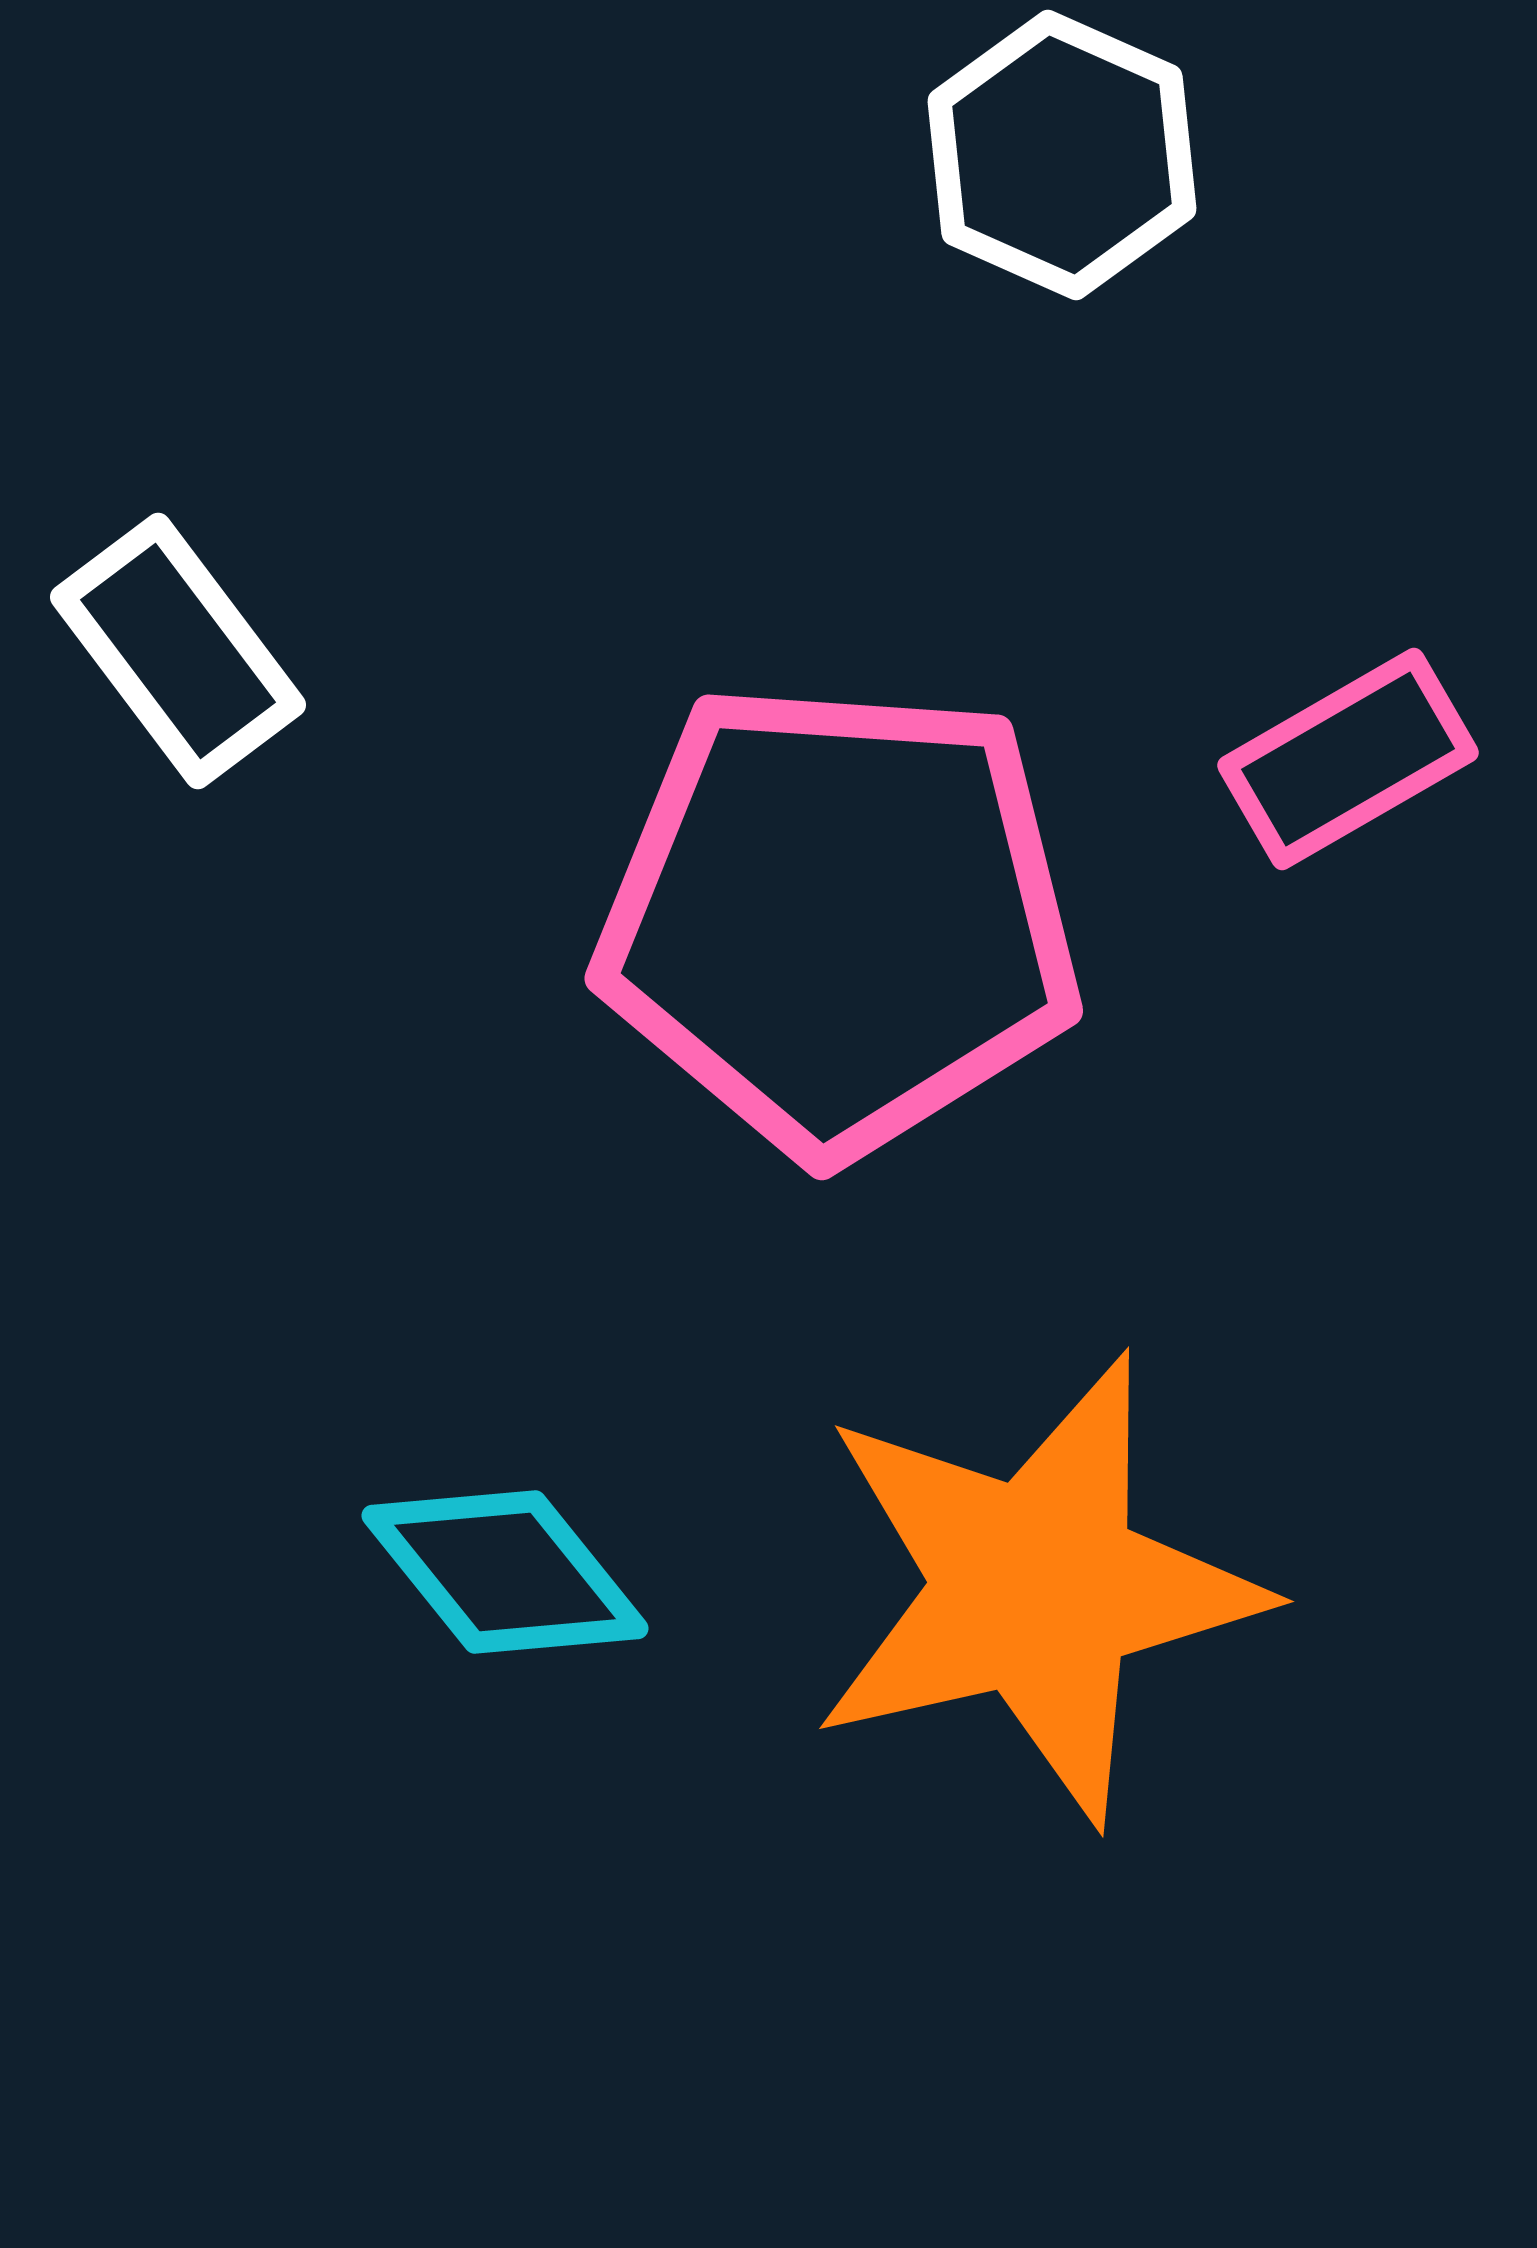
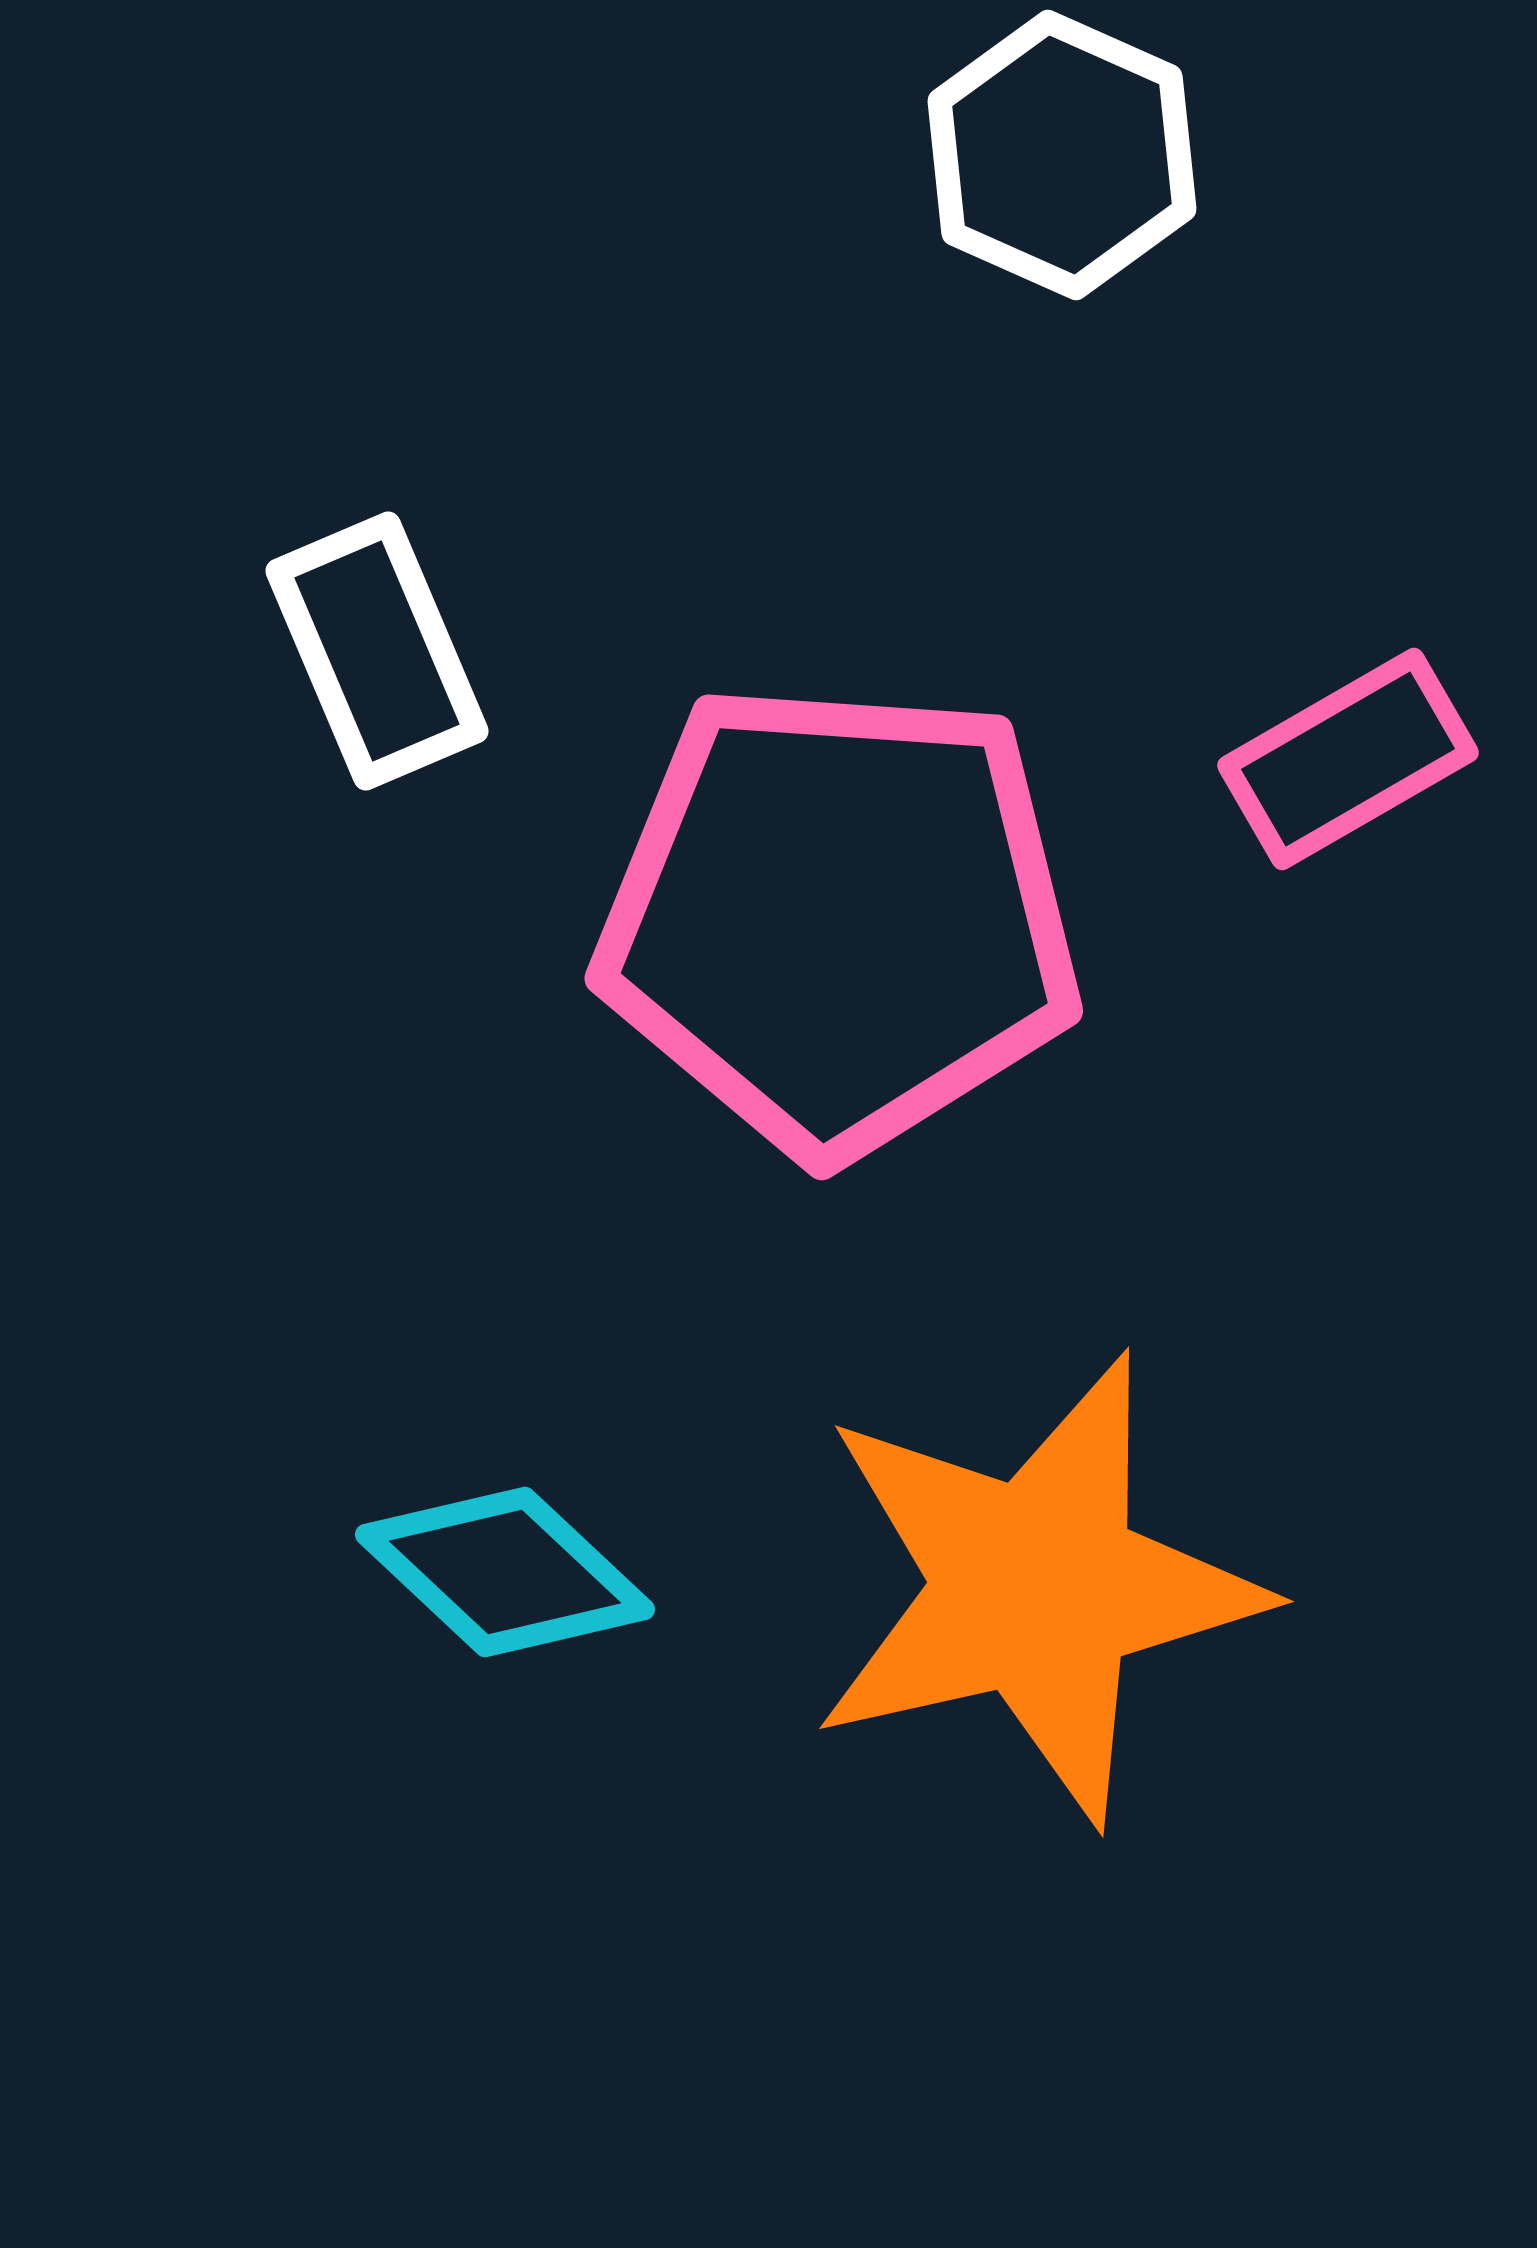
white rectangle: moved 199 px right; rotated 14 degrees clockwise
cyan diamond: rotated 8 degrees counterclockwise
